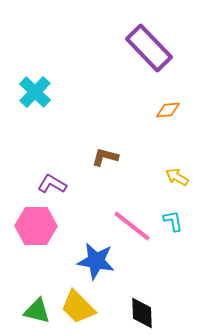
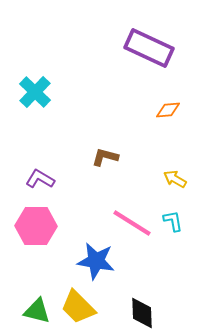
purple rectangle: rotated 21 degrees counterclockwise
yellow arrow: moved 2 px left, 2 px down
purple L-shape: moved 12 px left, 5 px up
pink line: moved 3 px up; rotated 6 degrees counterclockwise
